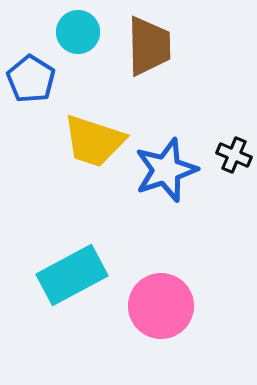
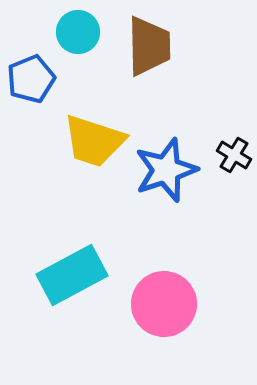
blue pentagon: rotated 18 degrees clockwise
black cross: rotated 8 degrees clockwise
pink circle: moved 3 px right, 2 px up
